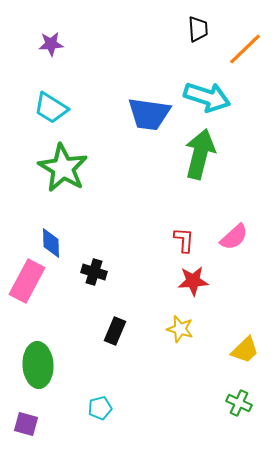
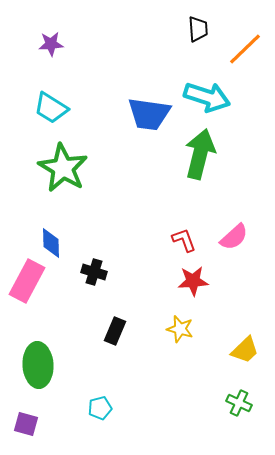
red L-shape: rotated 24 degrees counterclockwise
